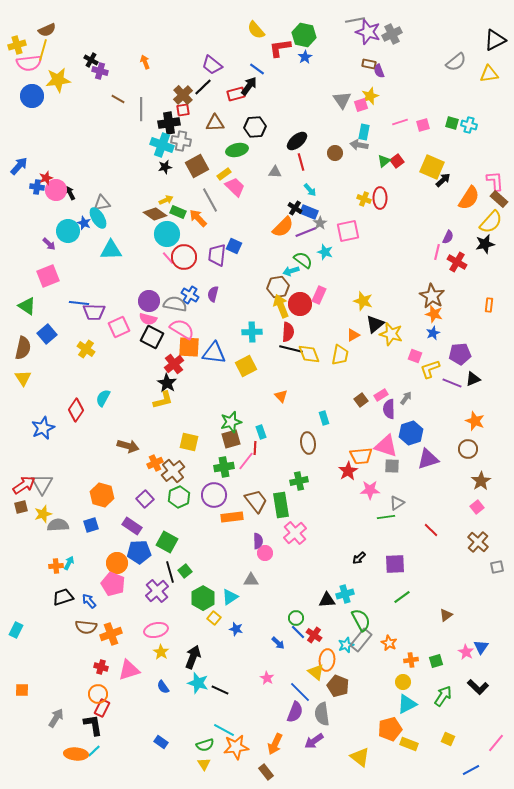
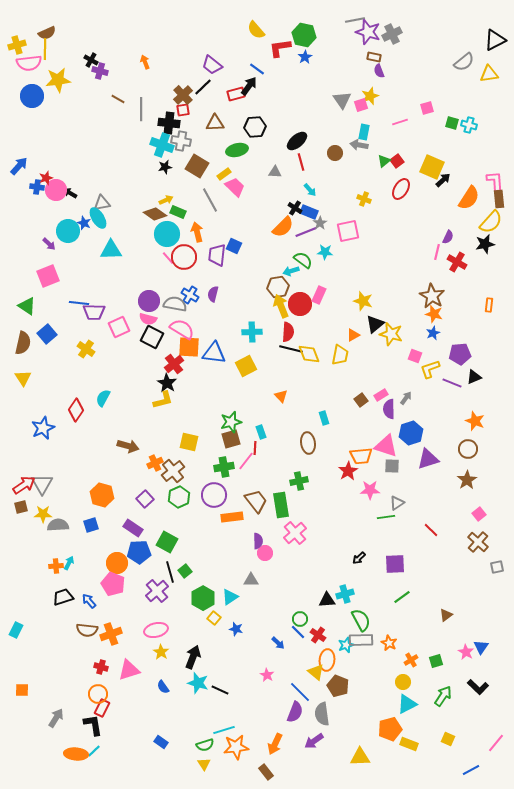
brown semicircle at (47, 30): moved 3 px down
yellow line at (43, 50): moved 2 px right, 1 px up; rotated 15 degrees counterclockwise
gray semicircle at (456, 62): moved 8 px right
brown rectangle at (369, 64): moved 5 px right, 7 px up
black cross at (169, 123): rotated 15 degrees clockwise
pink square at (423, 125): moved 4 px right, 17 px up
brown square at (197, 166): rotated 30 degrees counterclockwise
black arrow at (70, 193): rotated 32 degrees counterclockwise
red ellipse at (380, 198): moved 21 px right, 9 px up; rotated 30 degrees clockwise
brown rectangle at (499, 199): rotated 42 degrees clockwise
orange arrow at (198, 218): moved 1 px left, 14 px down; rotated 30 degrees clockwise
cyan star at (325, 252): rotated 14 degrees counterclockwise
brown semicircle at (23, 348): moved 5 px up
black triangle at (473, 379): moved 1 px right, 2 px up
brown star at (481, 481): moved 14 px left, 1 px up
pink square at (477, 507): moved 2 px right, 7 px down
yellow star at (43, 514): rotated 18 degrees clockwise
purple rectangle at (132, 526): moved 1 px right, 2 px down
green circle at (296, 618): moved 4 px right, 1 px down
brown semicircle at (86, 627): moved 1 px right, 3 px down
red cross at (314, 635): moved 4 px right
gray rectangle at (361, 640): rotated 50 degrees clockwise
orange cross at (411, 660): rotated 24 degrees counterclockwise
pink star at (267, 678): moved 3 px up
cyan line at (224, 730): rotated 45 degrees counterclockwise
yellow triangle at (360, 757): rotated 40 degrees counterclockwise
